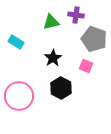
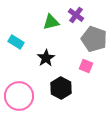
purple cross: rotated 28 degrees clockwise
black star: moved 7 px left
